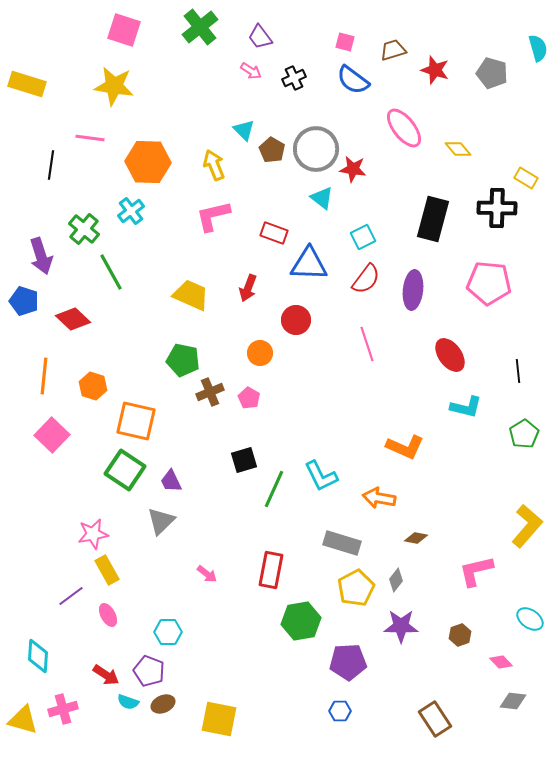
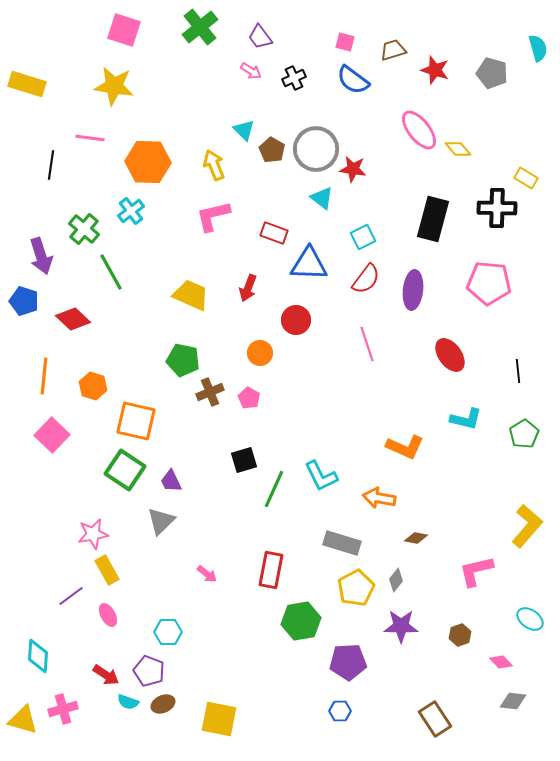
pink ellipse at (404, 128): moved 15 px right, 2 px down
cyan L-shape at (466, 407): moved 12 px down
